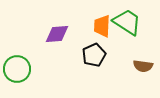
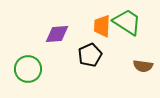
black pentagon: moved 4 px left
green circle: moved 11 px right
